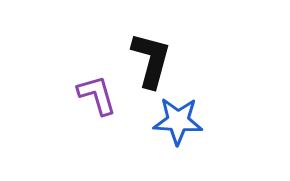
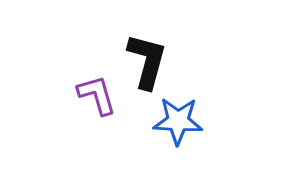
black L-shape: moved 4 px left, 1 px down
